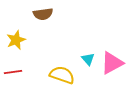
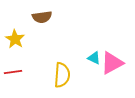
brown semicircle: moved 1 px left, 3 px down
yellow star: moved 1 px left, 1 px up; rotated 18 degrees counterclockwise
cyan triangle: moved 6 px right, 1 px up; rotated 24 degrees counterclockwise
yellow semicircle: rotated 75 degrees clockwise
